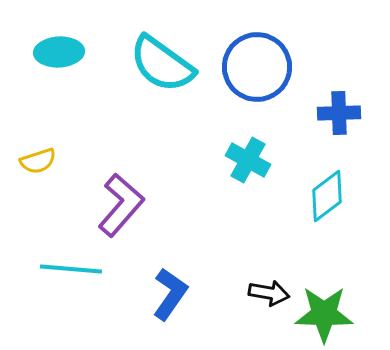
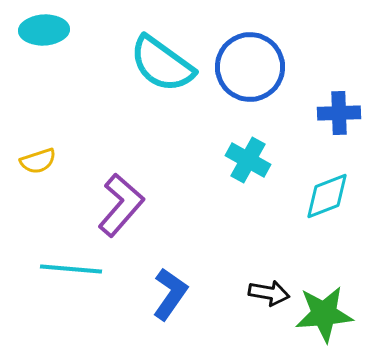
cyan ellipse: moved 15 px left, 22 px up
blue circle: moved 7 px left
cyan diamond: rotated 16 degrees clockwise
green star: rotated 6 degrees counterclockwise
